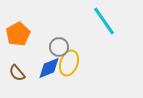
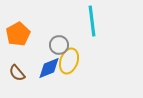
cyan line: moved 12 px left; rotated 28 degrees clockwise
gray circle: moved 2 px up
yellow ellipse: moved 2 px up
